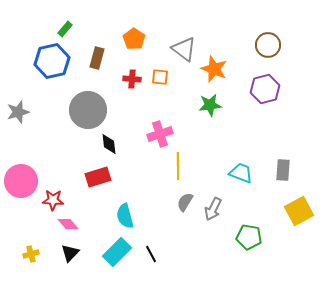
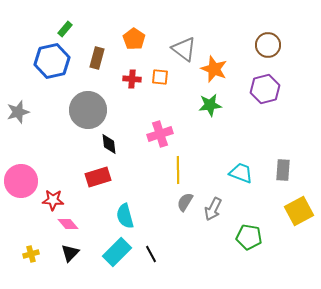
yellow line: moved 4 px down
